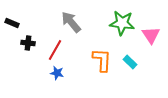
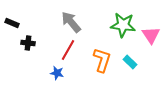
green star: moved 1 px right, 2 px down
red line: moved 13 px right
orange L-shape: rotated 15 degrees clockwise
